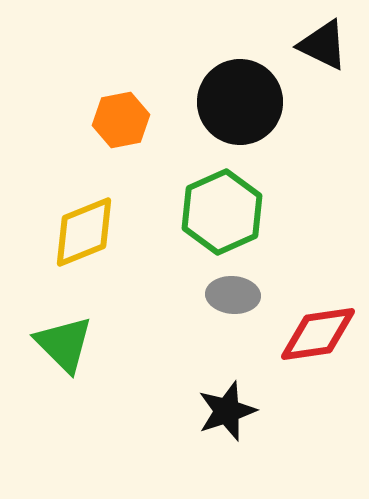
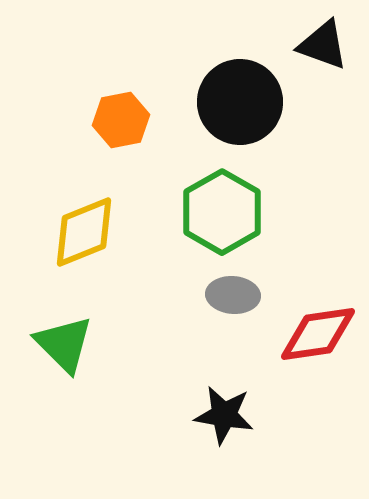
black triangle: rotated 6 degrees counterclockwise
green hexagon: rotated 6 degrees counterclockwise
black star: moved 3 px left, 4 px down; rotated 28 degrees clockwise
